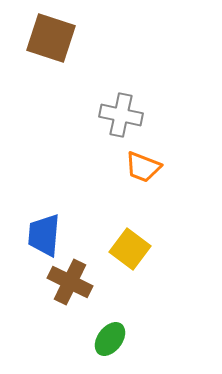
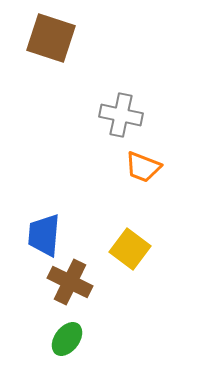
green ellipse: moved 43 px left
